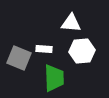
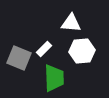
white rectangle: rotated 49 degrees counterclockwise
